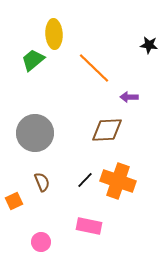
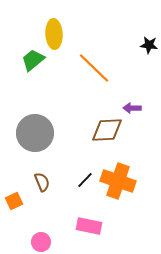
purple arrow: moved 3 px right, 11 px down
